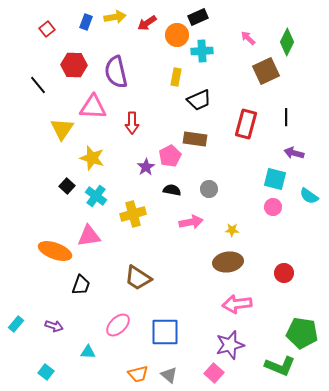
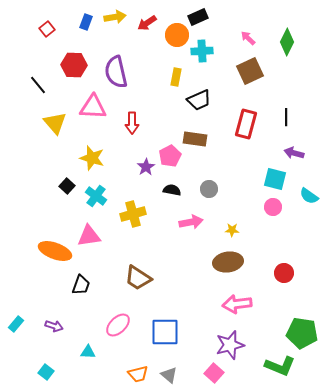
brown square at (266, 71): moved 16 px left
yellow triangle at (62, 129): moved 7 px left, 6 px up; rotated 15 degrees counterclockwise
